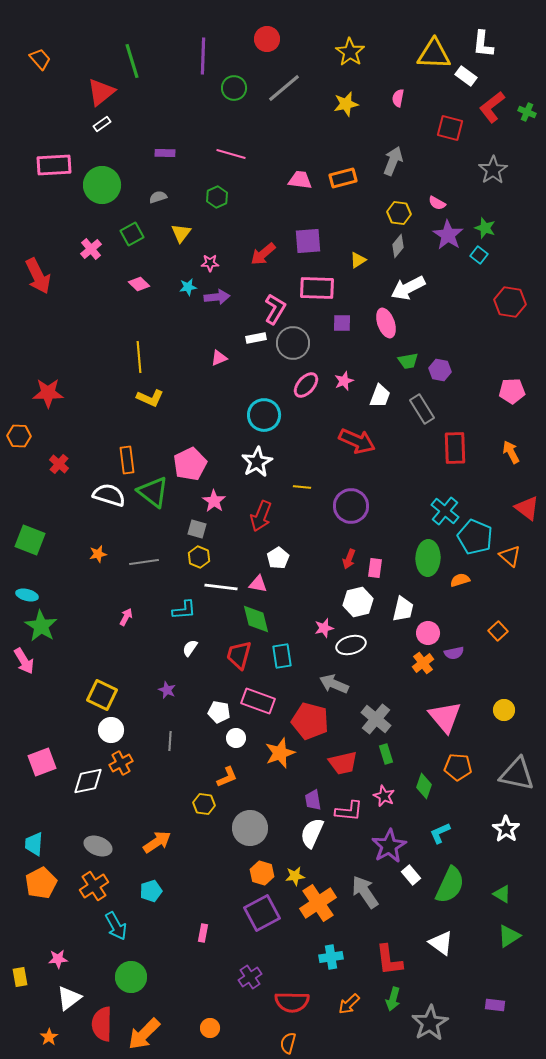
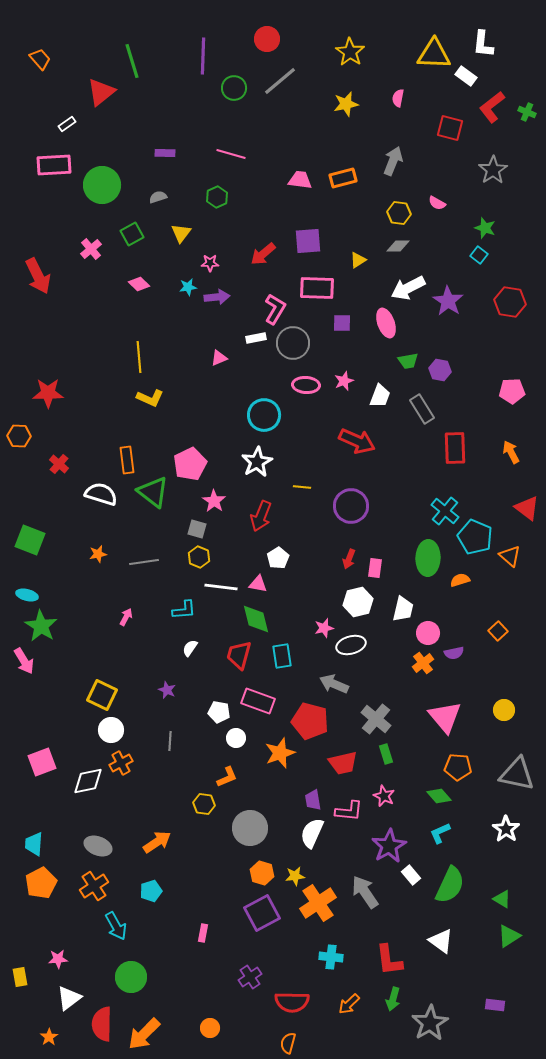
gray line at (284, 88): moved 4 px left, 7 px up
white rectangle at (102, 124): moved 35 px left
purple star at (448, 235): moved 66 px down
gray diamond at (398, 246): rotated 50 degrees clockwise
pink ellipse at (306, 385): rotated 52 degrees clockwise
white semicircle at (109, 495): moved 8 px left, 1 px up
green diamond at (424, 786): moved 15 px right, 10 px down; rotated 60 degrees counterclockwise
green triangle at (502, 894): moved 5 px down
white triangle at (441, 943): moved 2 px up
cyan cross at (331, 957): rotated 15 degrees clockwise
